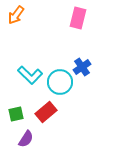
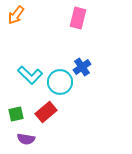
purple semicircle: rotated 66 degrees clockwise
